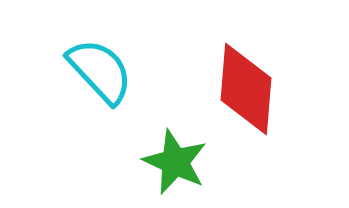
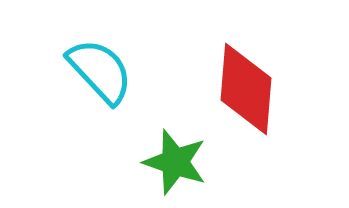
green star: rotated 6 degrees counterclockwise
